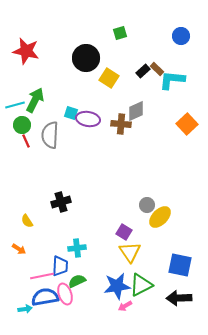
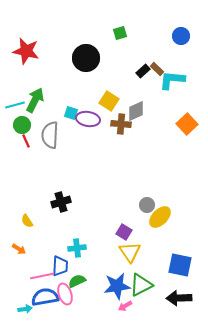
yellow square: moved 23 px down
